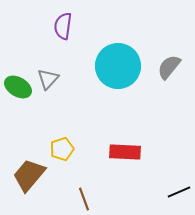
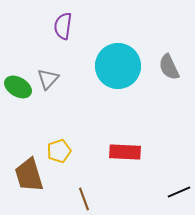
gray semicircle: rotated 64 degrees counterclockwise
yellow pentagon: moved 3 px left, 2 px down
brown trapezoid: rotated 57 degrees counterclockwise
